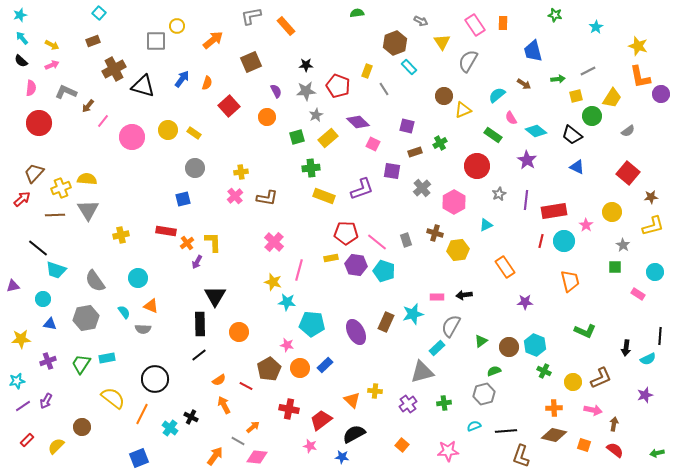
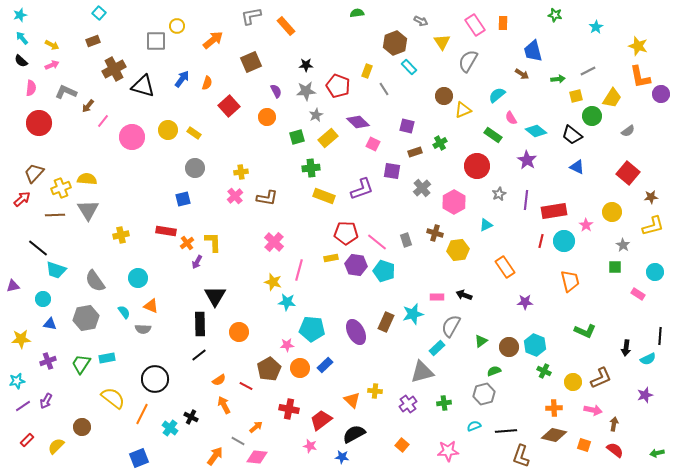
brown arrow at (524, 84): moved 2 px left, 10 px up
black arrow at (464, 295): rotated 28 degrees clockwise
cyan pentagon at (312, 324): moved 5 px down
pink star at (287, 345): rotated 16 degrees counterclockwise
orange arrow at (253, 427): moved 3 px right
